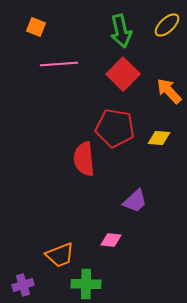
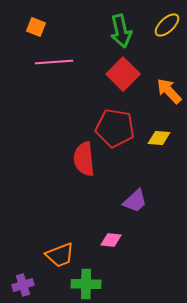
pink line: moved 5 px left, 2 px up
